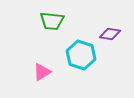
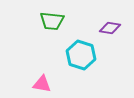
purple diamond: moved 6 px up
pink triangle: moved 12 px down; rotated 42 degrees clockwise
